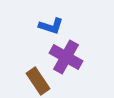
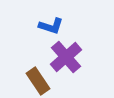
purple cross: rotated 20 degrees clockwise
